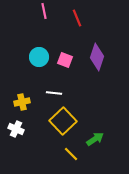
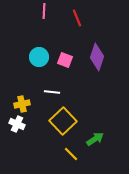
pink line: rotated 14 degrees clockwise
white line: moved 2 px left, 1 px up
yellow cross: moved 2 px down
white cross: moved 1 px right, 5 px up
